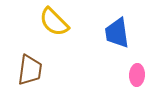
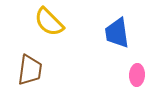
yellow semicircle: moved 5 px left
